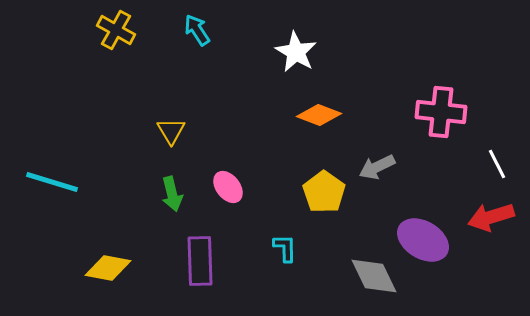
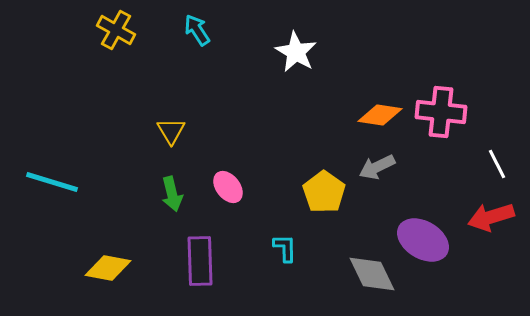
orange diamond: moved 61 px right; rotated 12 degrees counterclockwise
gray diamond: moved 2 px left, 2 px up
